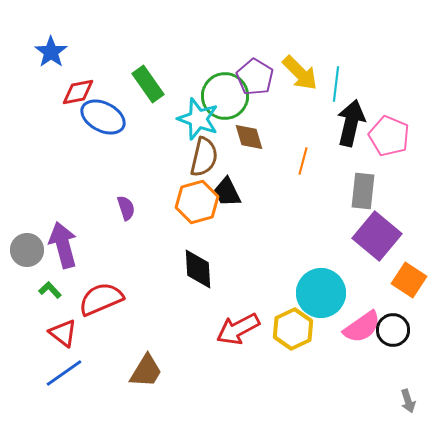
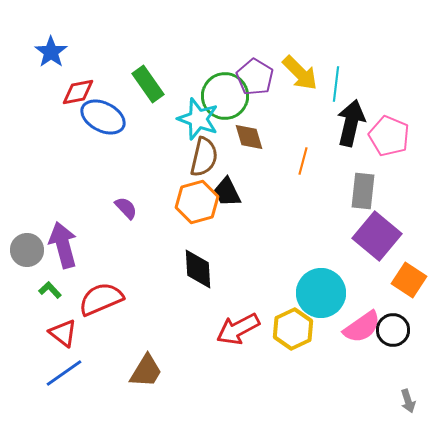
purple semicircle: rotated 25 degrees counterclockwise
